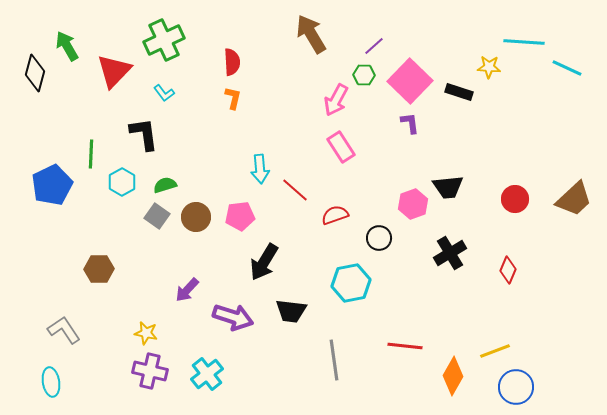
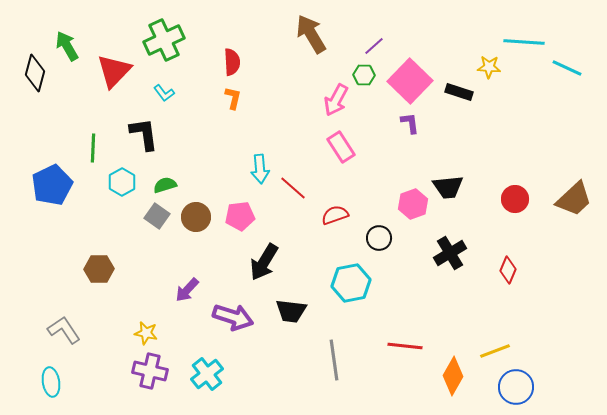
green line at (91, 154): moved 2 px right, 6 px up
red line at (295, 190): moved 2 px left, 2 px up
